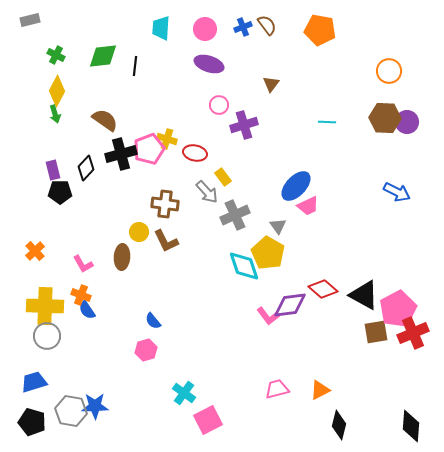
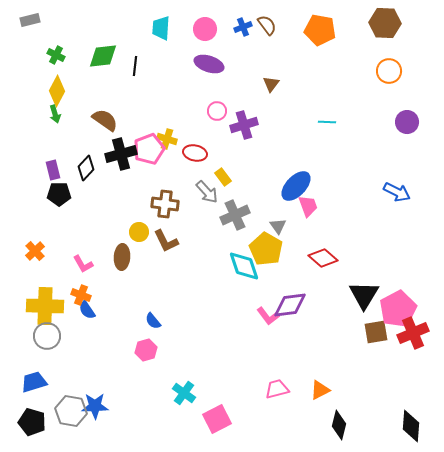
pink circle at (219, 105): moved 2 px left, 6 px down
brown hexagon at (385, 118): moved 95 px up
black pentagon at (60, 192): moved 1 px left, 2 px down
pink trapezoid at (308, 206): rotated 85 degrees counterclockwise
yellow pentagon at (268, 253): moved 2 px left, 4 px up
red diamond at (323, 289): moved 31 px up
black triangle at (364, 295): rotated 32 degrees clockwise
pink square at (208, 420): moved 9 px right, 1 px up
